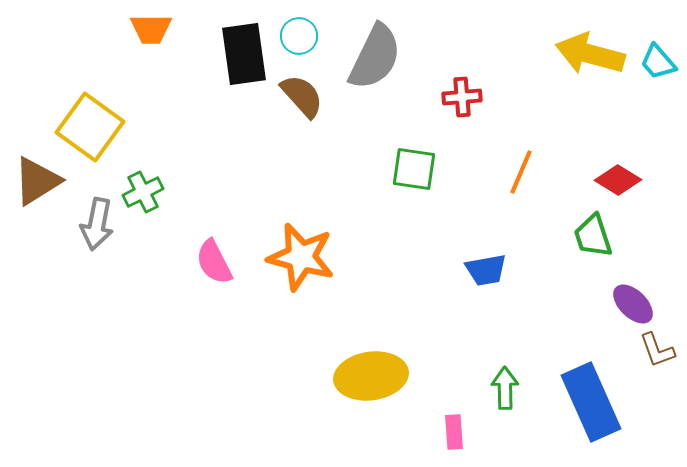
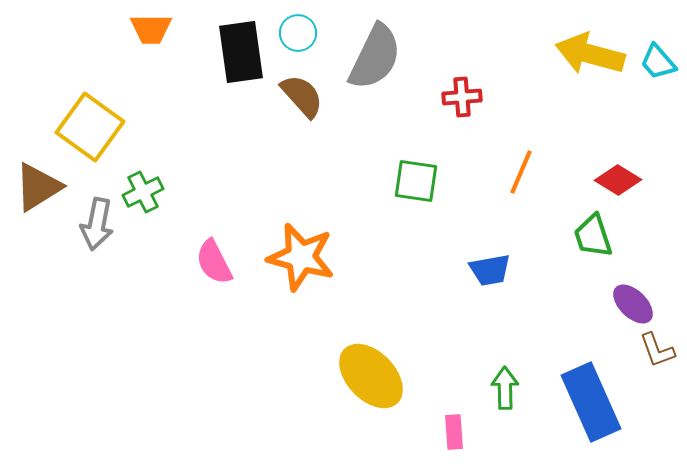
cyan circle: moved 1 px left, 3 px up
black rectangle: moved 3 px left, 2 px up
green square: moved 2 px right, 12 px down
brown triangle: moved 1 px right, 6 px down
blue trapezoid: moved 4 px right
yellow ellipse: rotated 54 degrees clockwise
